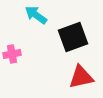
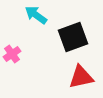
pink cross: rotated 24 degrees counterclockwise
